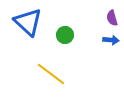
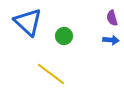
green circle: moved 1 px left, 1 px down
